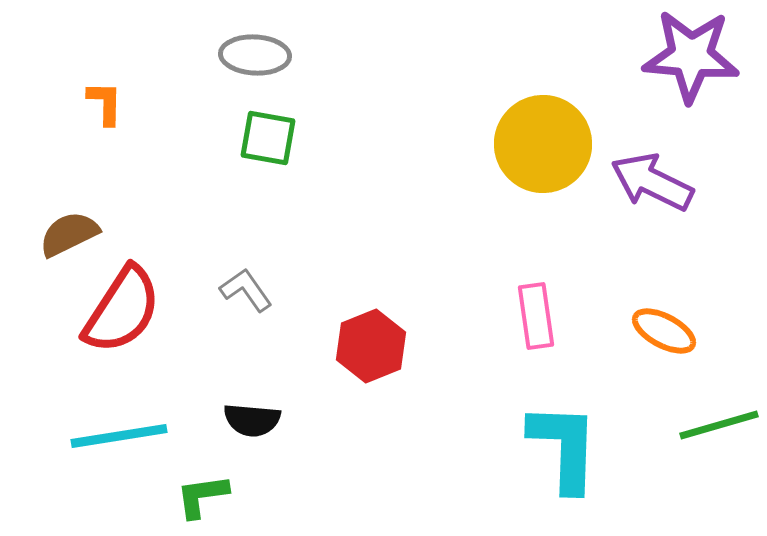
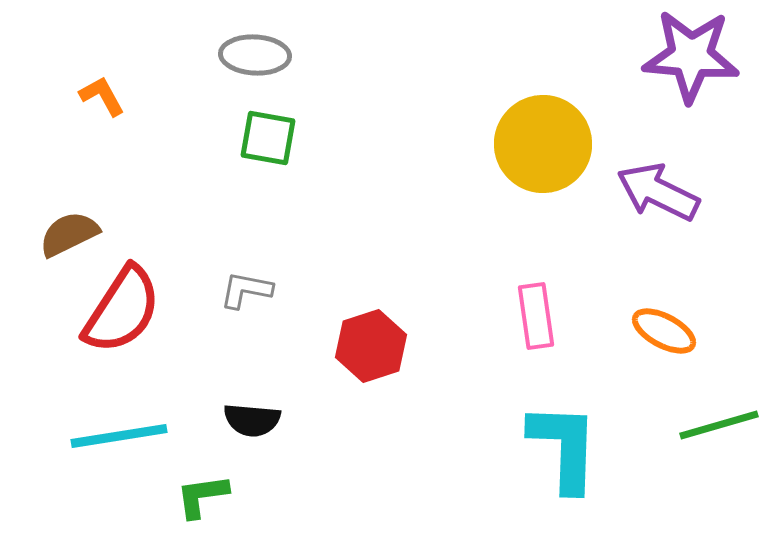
orange L-shape: moved 3 px left, 7 px up; rotated 30 degrees counterclockwise
purple arrow: moved 6 px right, 10 px down
gray L-shape: rotated 44 degrees counterclockwise
red hexagon: rotated 4 degrees clockwise
